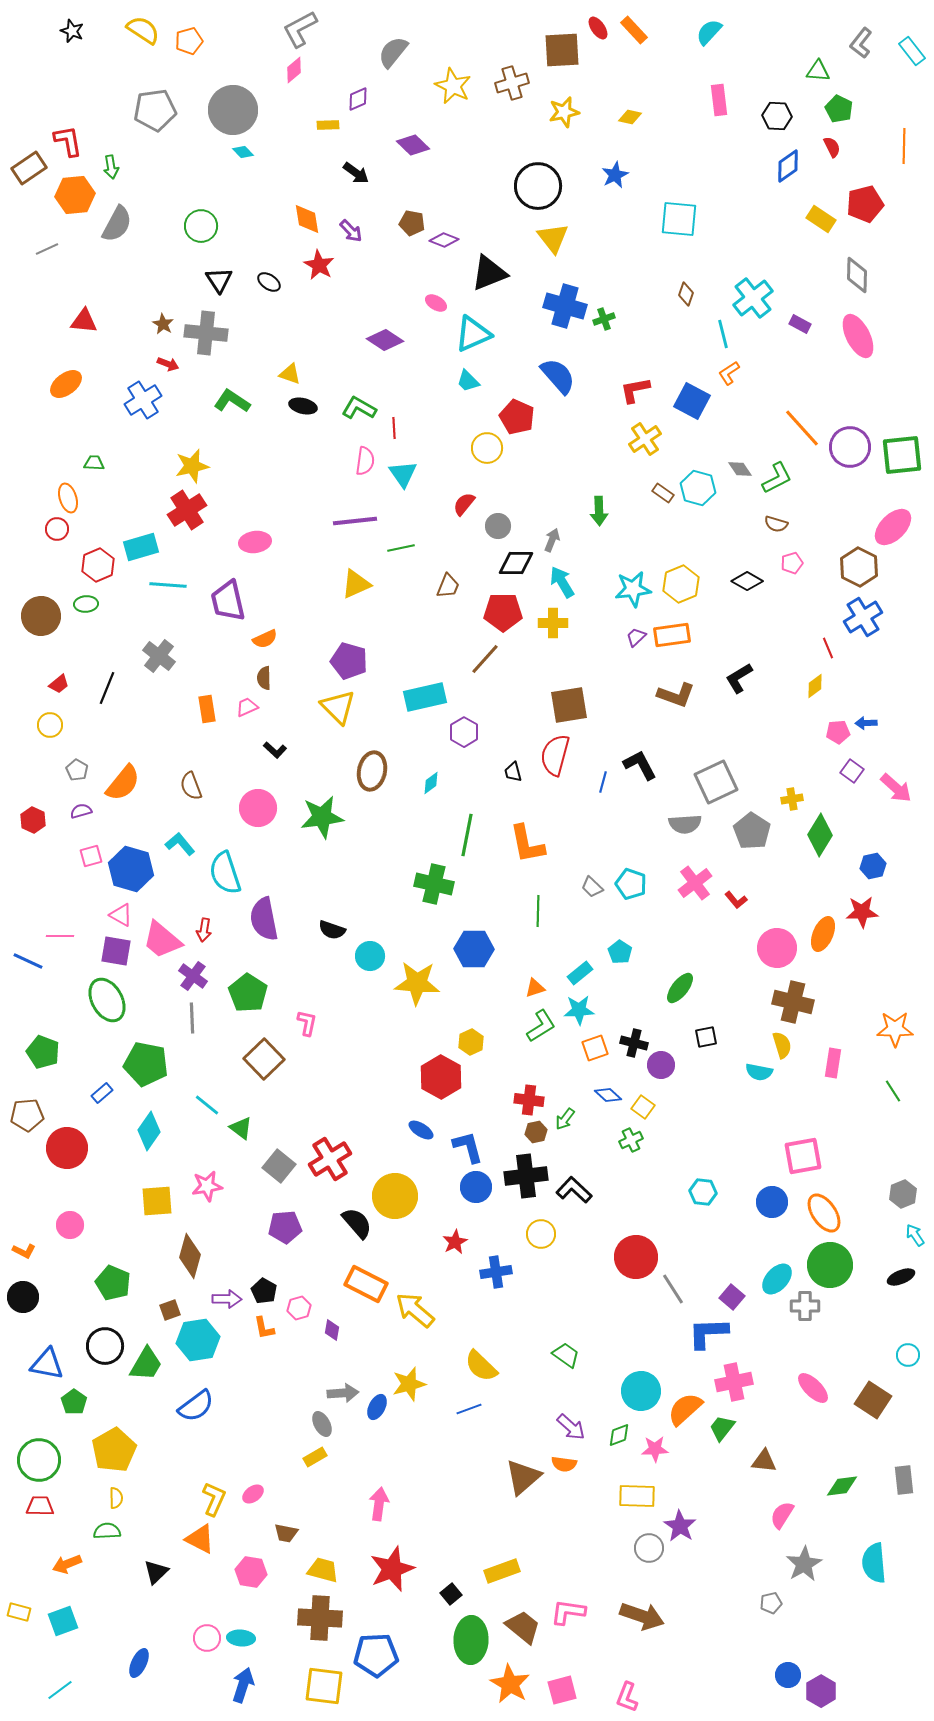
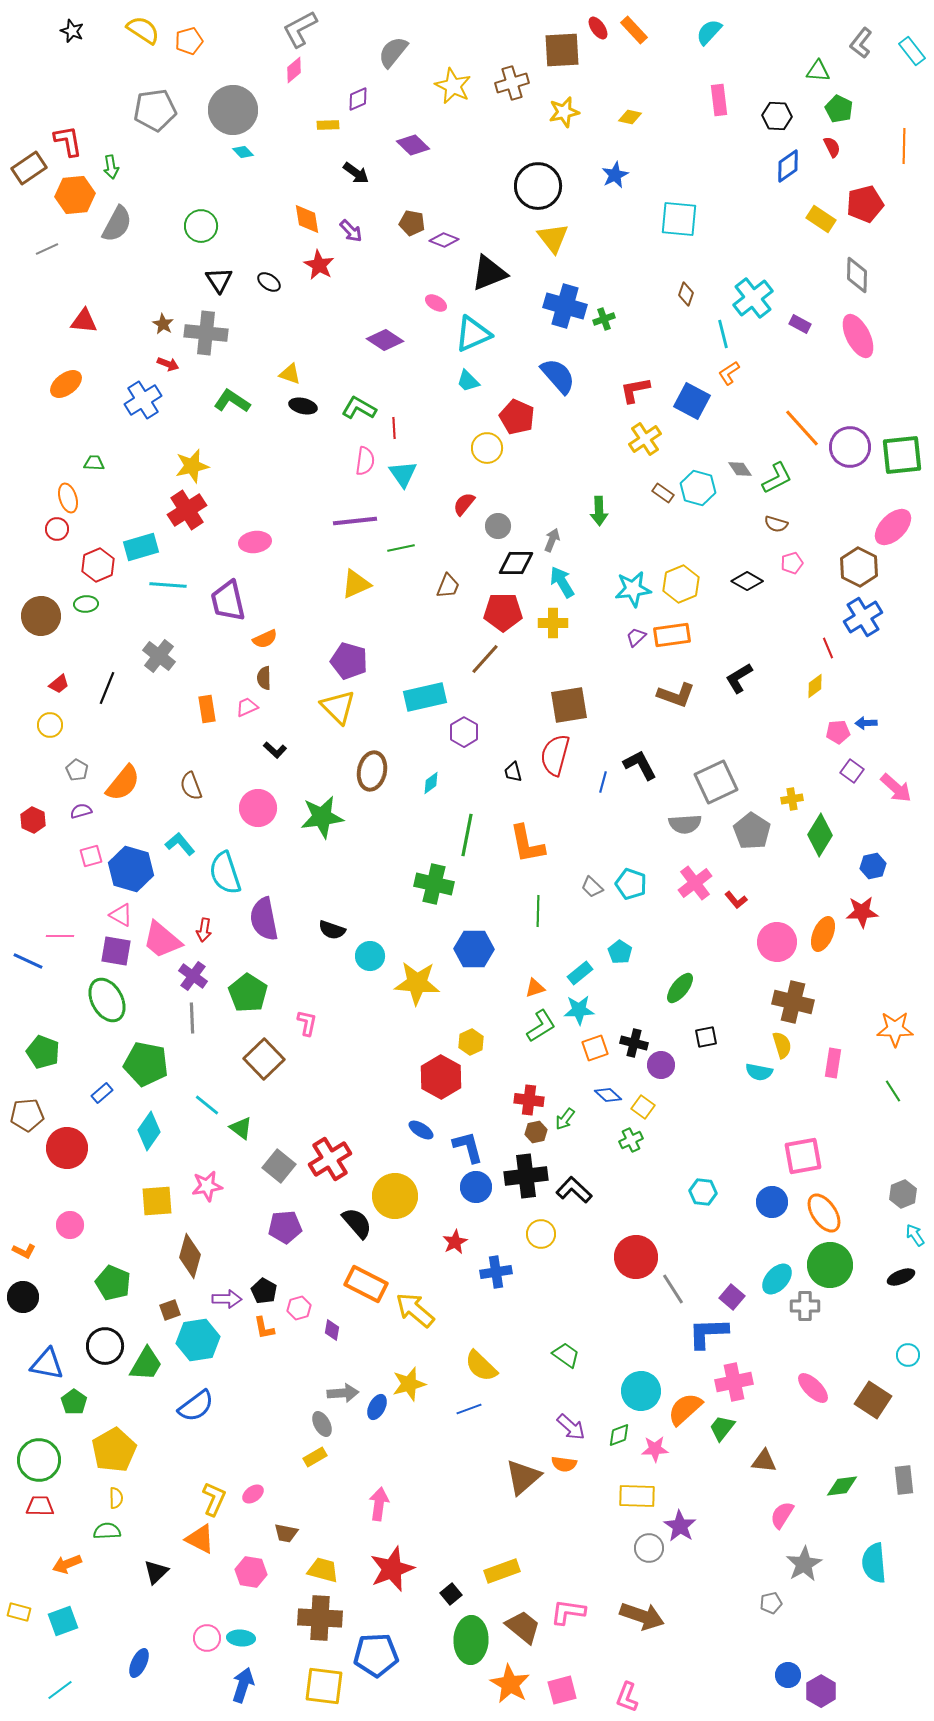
pink circle at (777, 948): moved 6 px up
